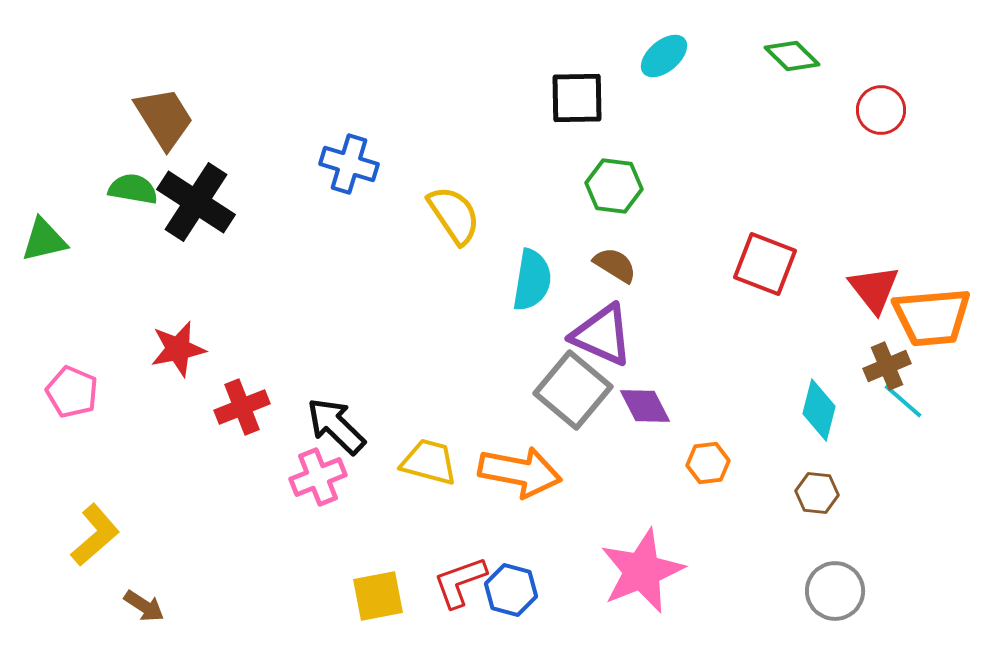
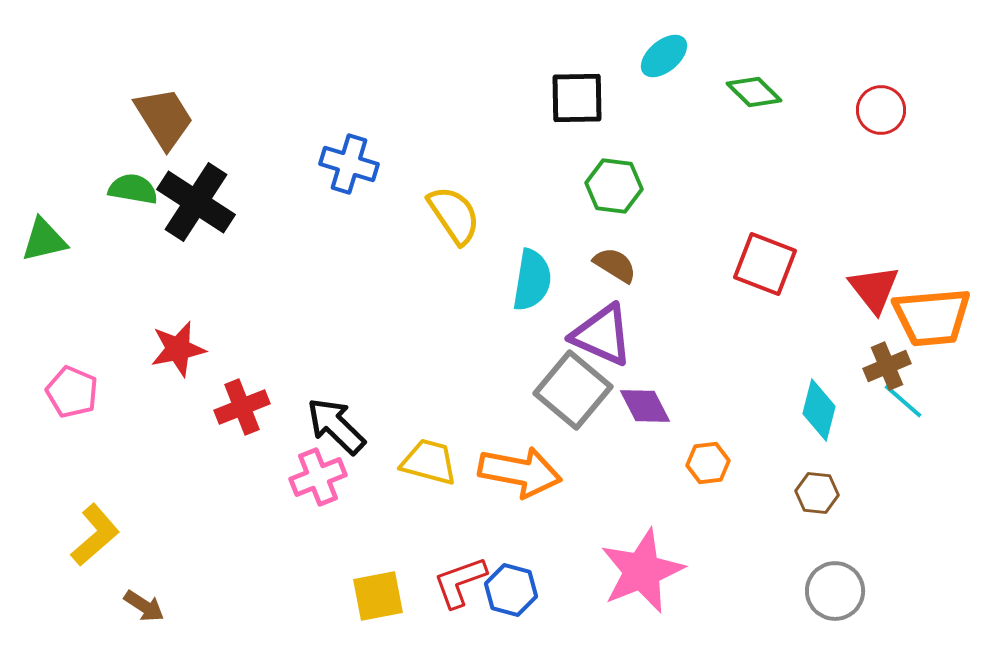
green diamond: moved 38 px left, 36 px down
